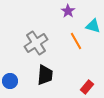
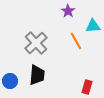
cyan triangle: rotated 21 degrees counterclockwise
gray cross: rotated 10 degrees counterclockwise
black trapezoid: moved 8 px left
red rectangle: rotated 24 degrees counterclockwise
